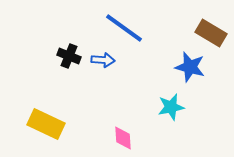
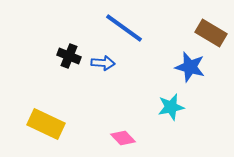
blue arrow: moved 3 px down
pink diamond: rotated 40 degrees counterclockwise
